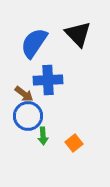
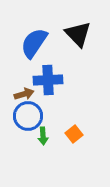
brown arrow: rotated 54 degrees counterclockwise
orange square: moved 9 px up
